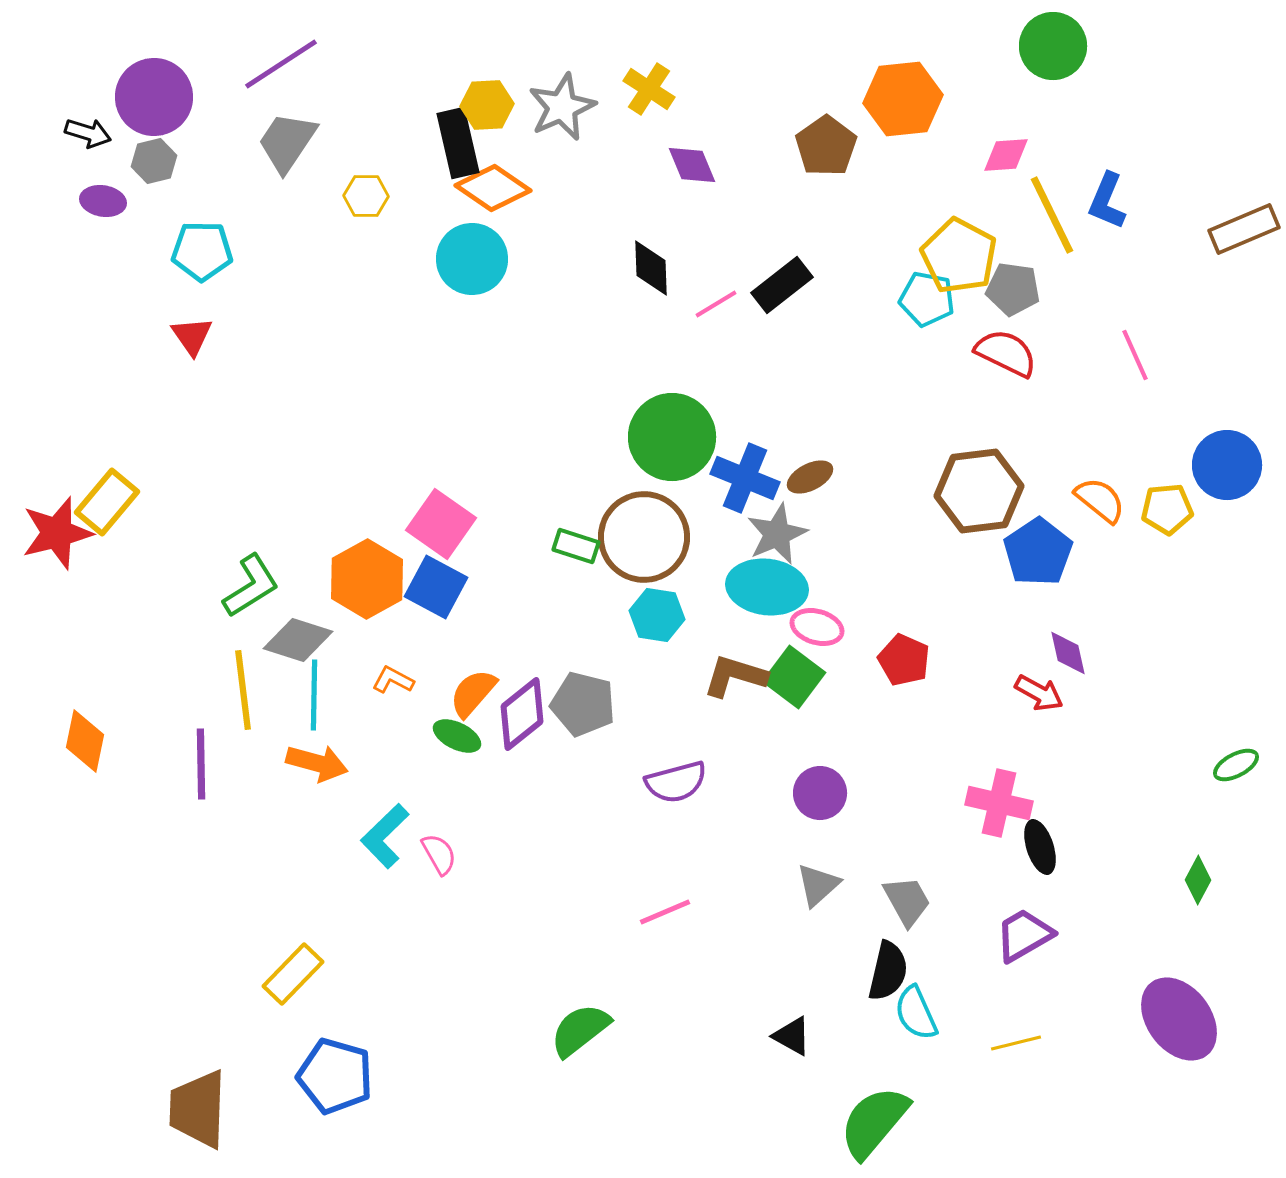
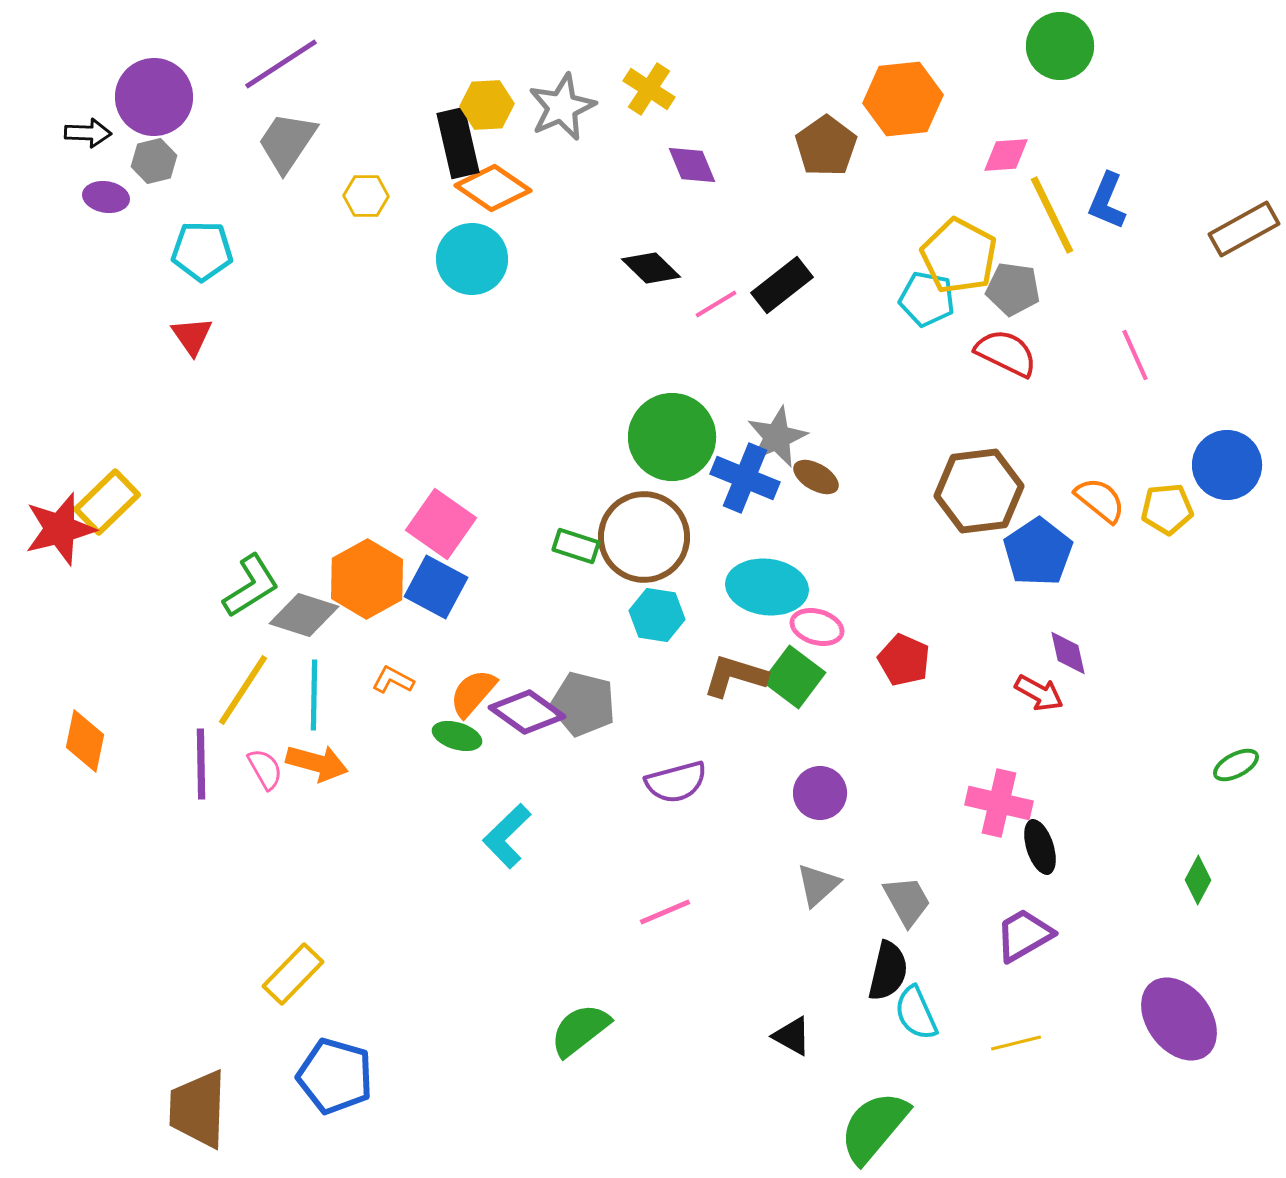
green circle at (1053, 46): moved 7 px right
black arrow at (88, 133): rotated 15 degrees counterclockwise
purple ellipse at (103, 201): moved 3 px right, 4 px up
brown rectangle at (1244, 229): rotated 6 degrees counterclockwise
black diamond at (651, 268): rotated 44 degrees counterclockwise
brown ellipse at (810, 477): moved 6 px right; rotated 57 degrees clockwise
yellow rectangle at (107, 502): rotated 6 degrees clockwise
red star at (57, 533): moved 3 px right, 4 px up
gray star at (777, 534): moved 97 px up
gray diamond at (298, 640): moved 6 px right, 25 px up
yellow line at (243, 690): rotated 40 degrees clockwise
purple diamond at (522, 714): moved 5 px right, 2 px up; rotated 74 degrees clockwise
green ellipse at (457, 736): rotated 9 degrees counterclockwise
cyan L-shape at (385, 836): moved 122 px right
pink semicircle at (439, 854): moved 174 px left, 85 px up
green semicircle at (874, 1122): moved 5 px down
